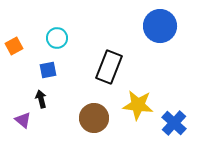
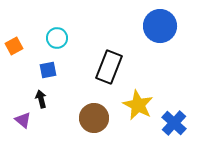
yellow star: rotated 20 degrees clockwise
